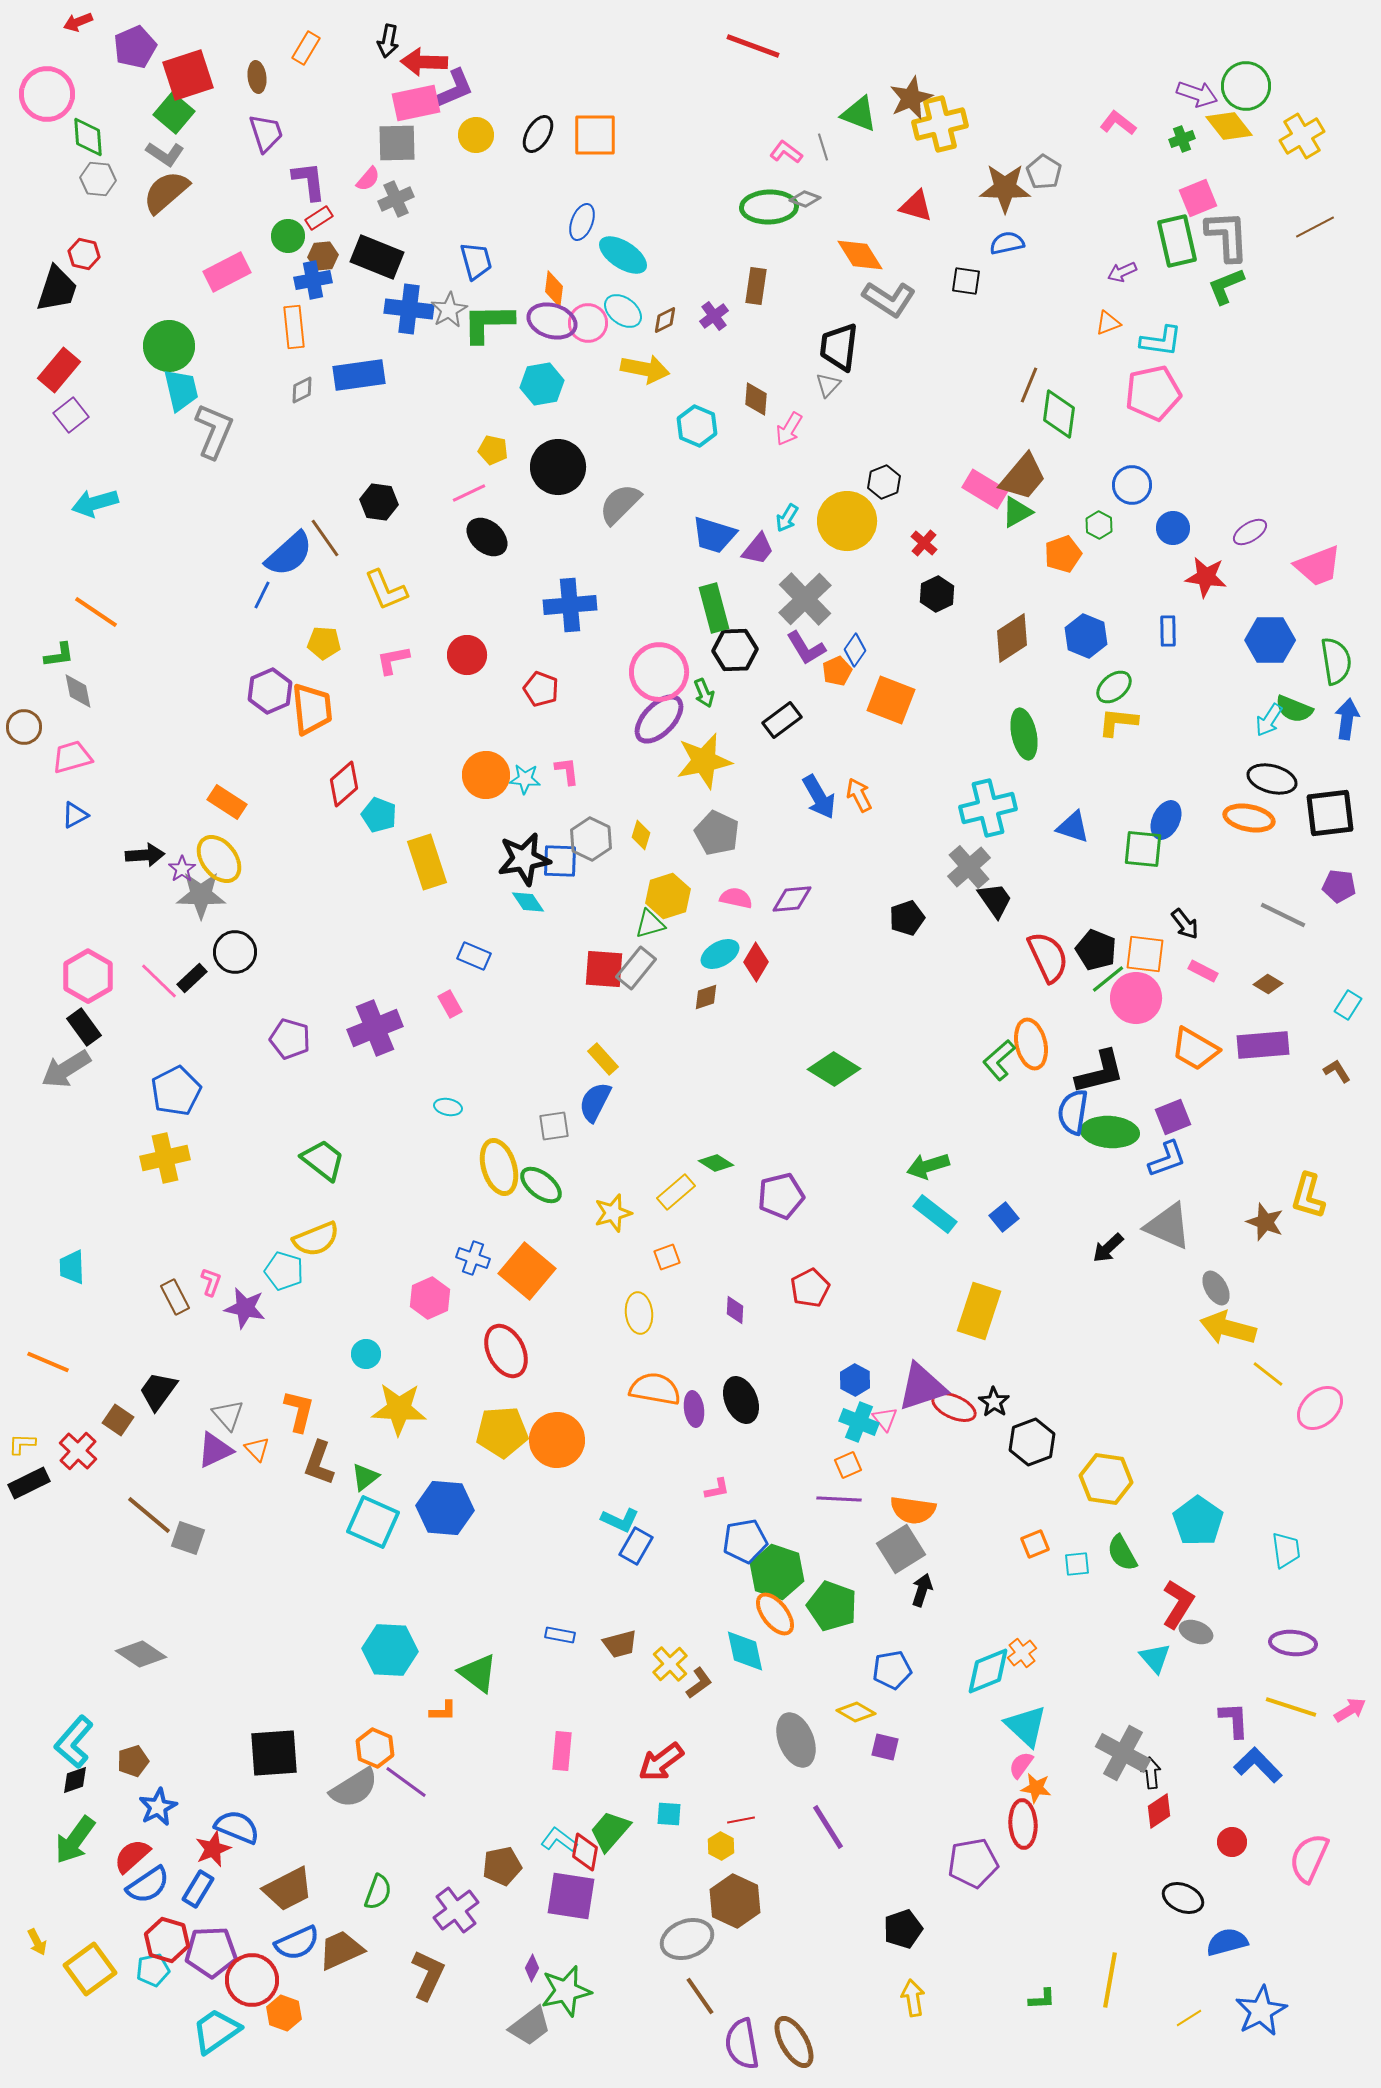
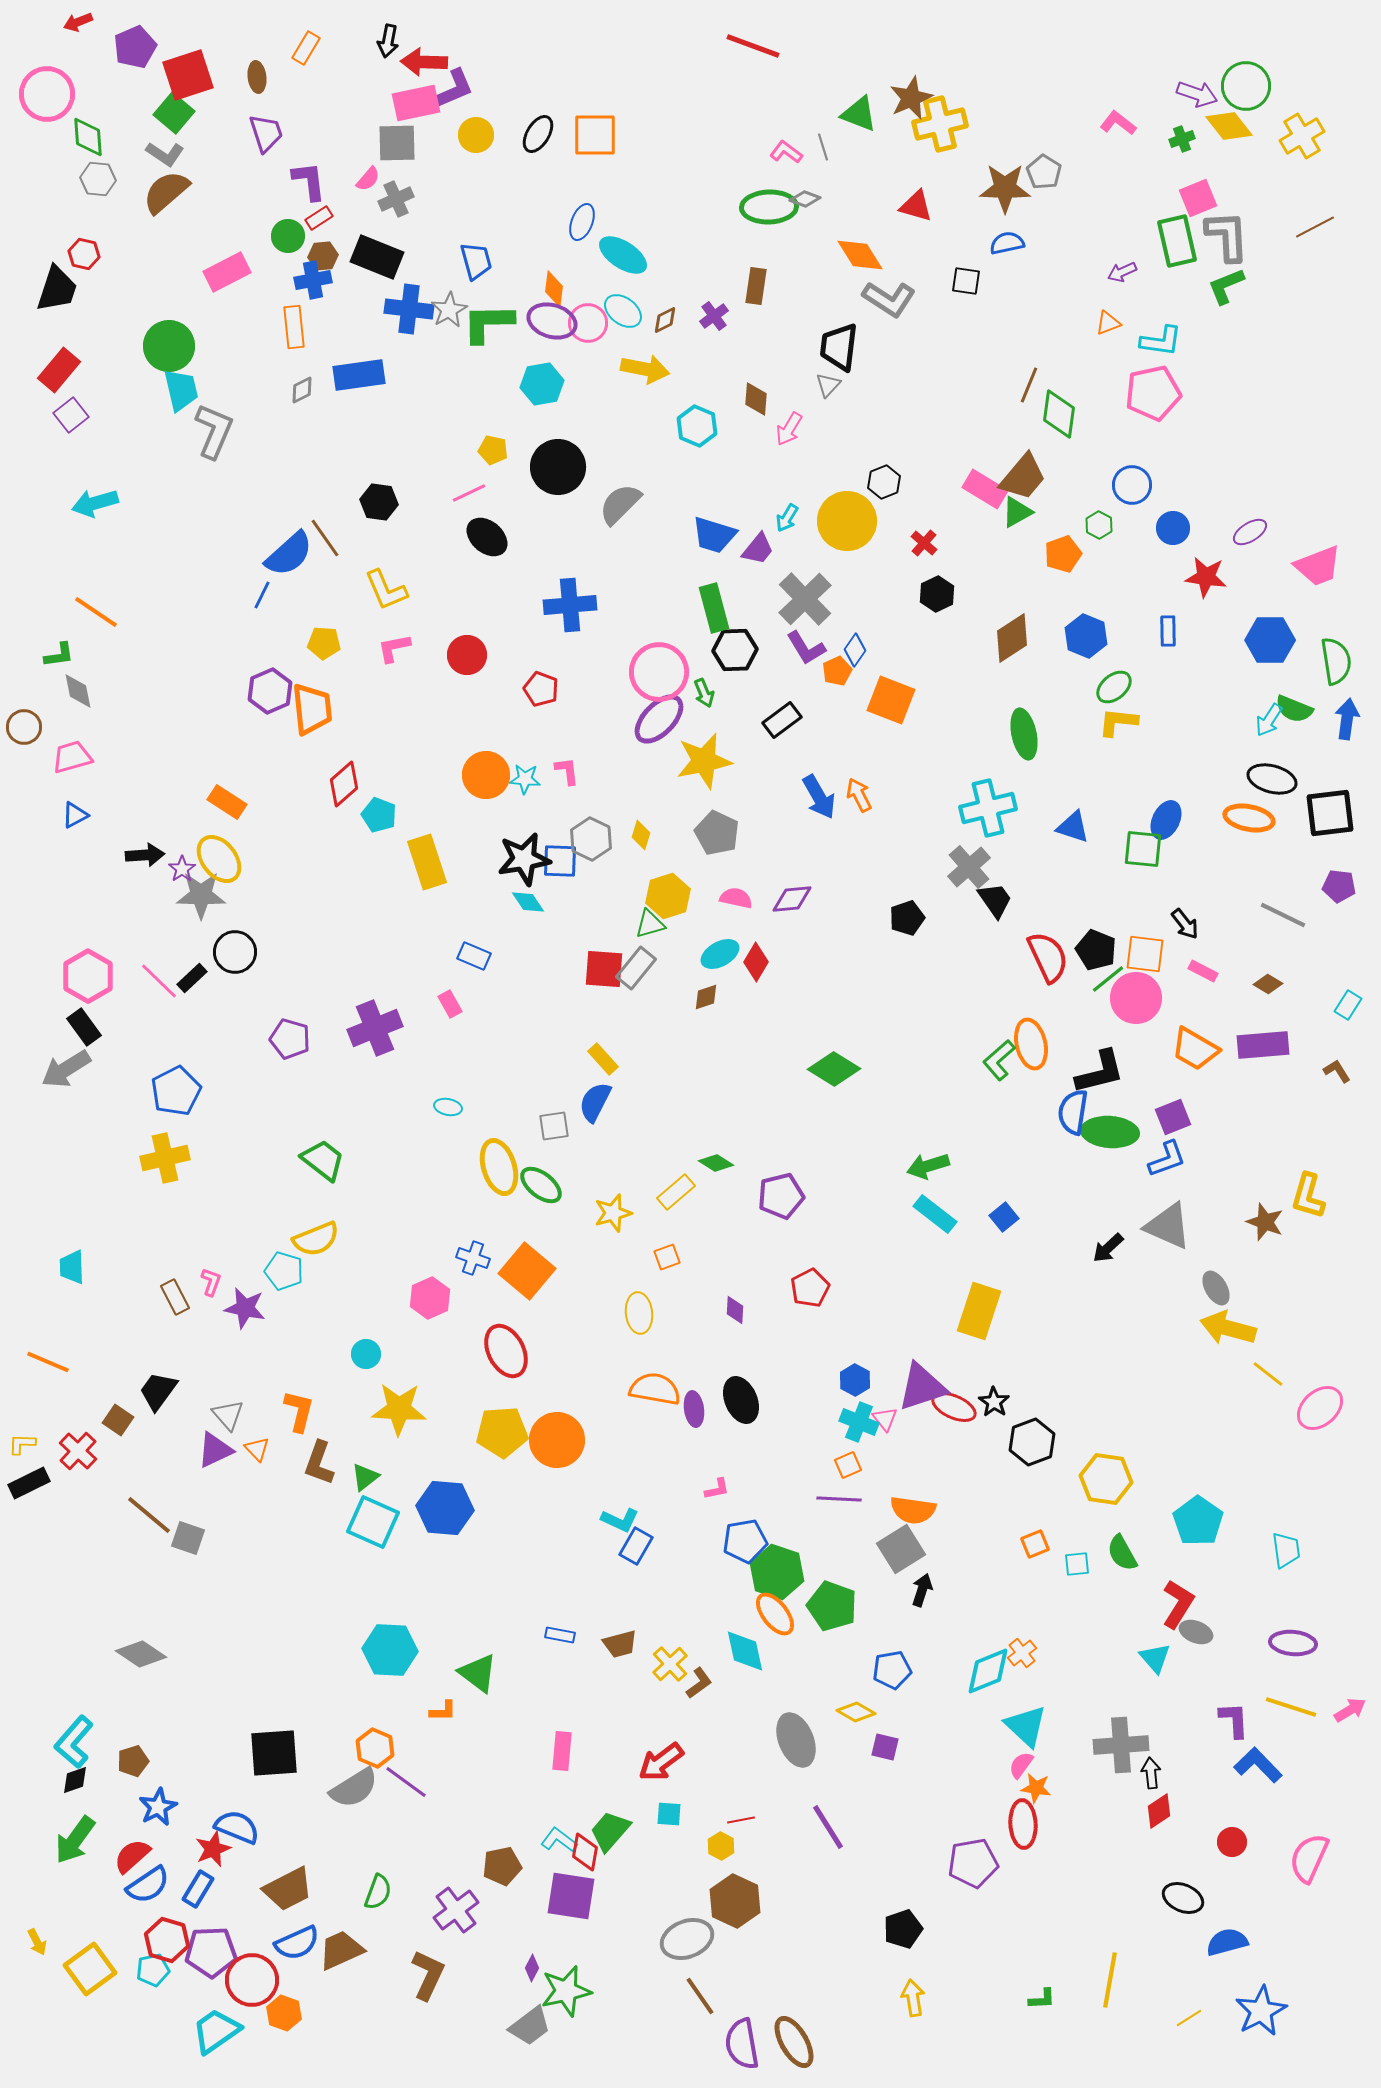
pink L-shape at (393, 660): moved 1 px right, 12 px up
gray cross at (1123, 1753): moved 2 px left, 8 px up; rotated 32 degrees counterclockwise
